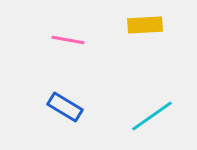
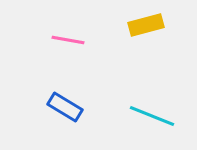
yellow rectangle: moved 1 px right; rotated 12 degrees counterclockwise
cyan line: rotated 57 degrees clockwise
